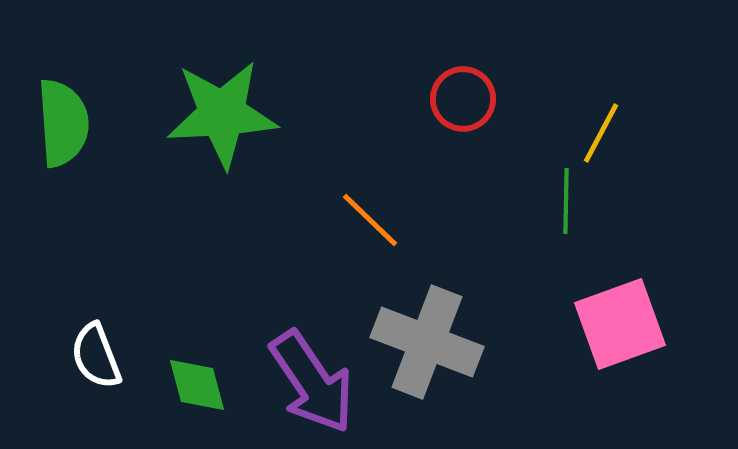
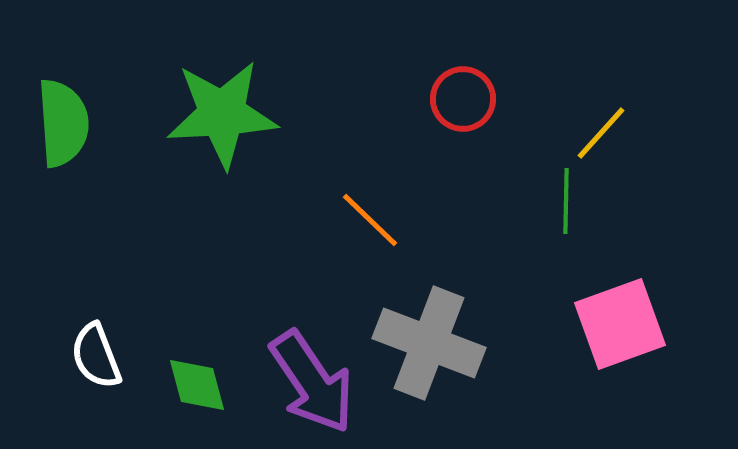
yellow line: rotated 14 degrees clockwise
gray cross: moved 2 px right, 1 px down
